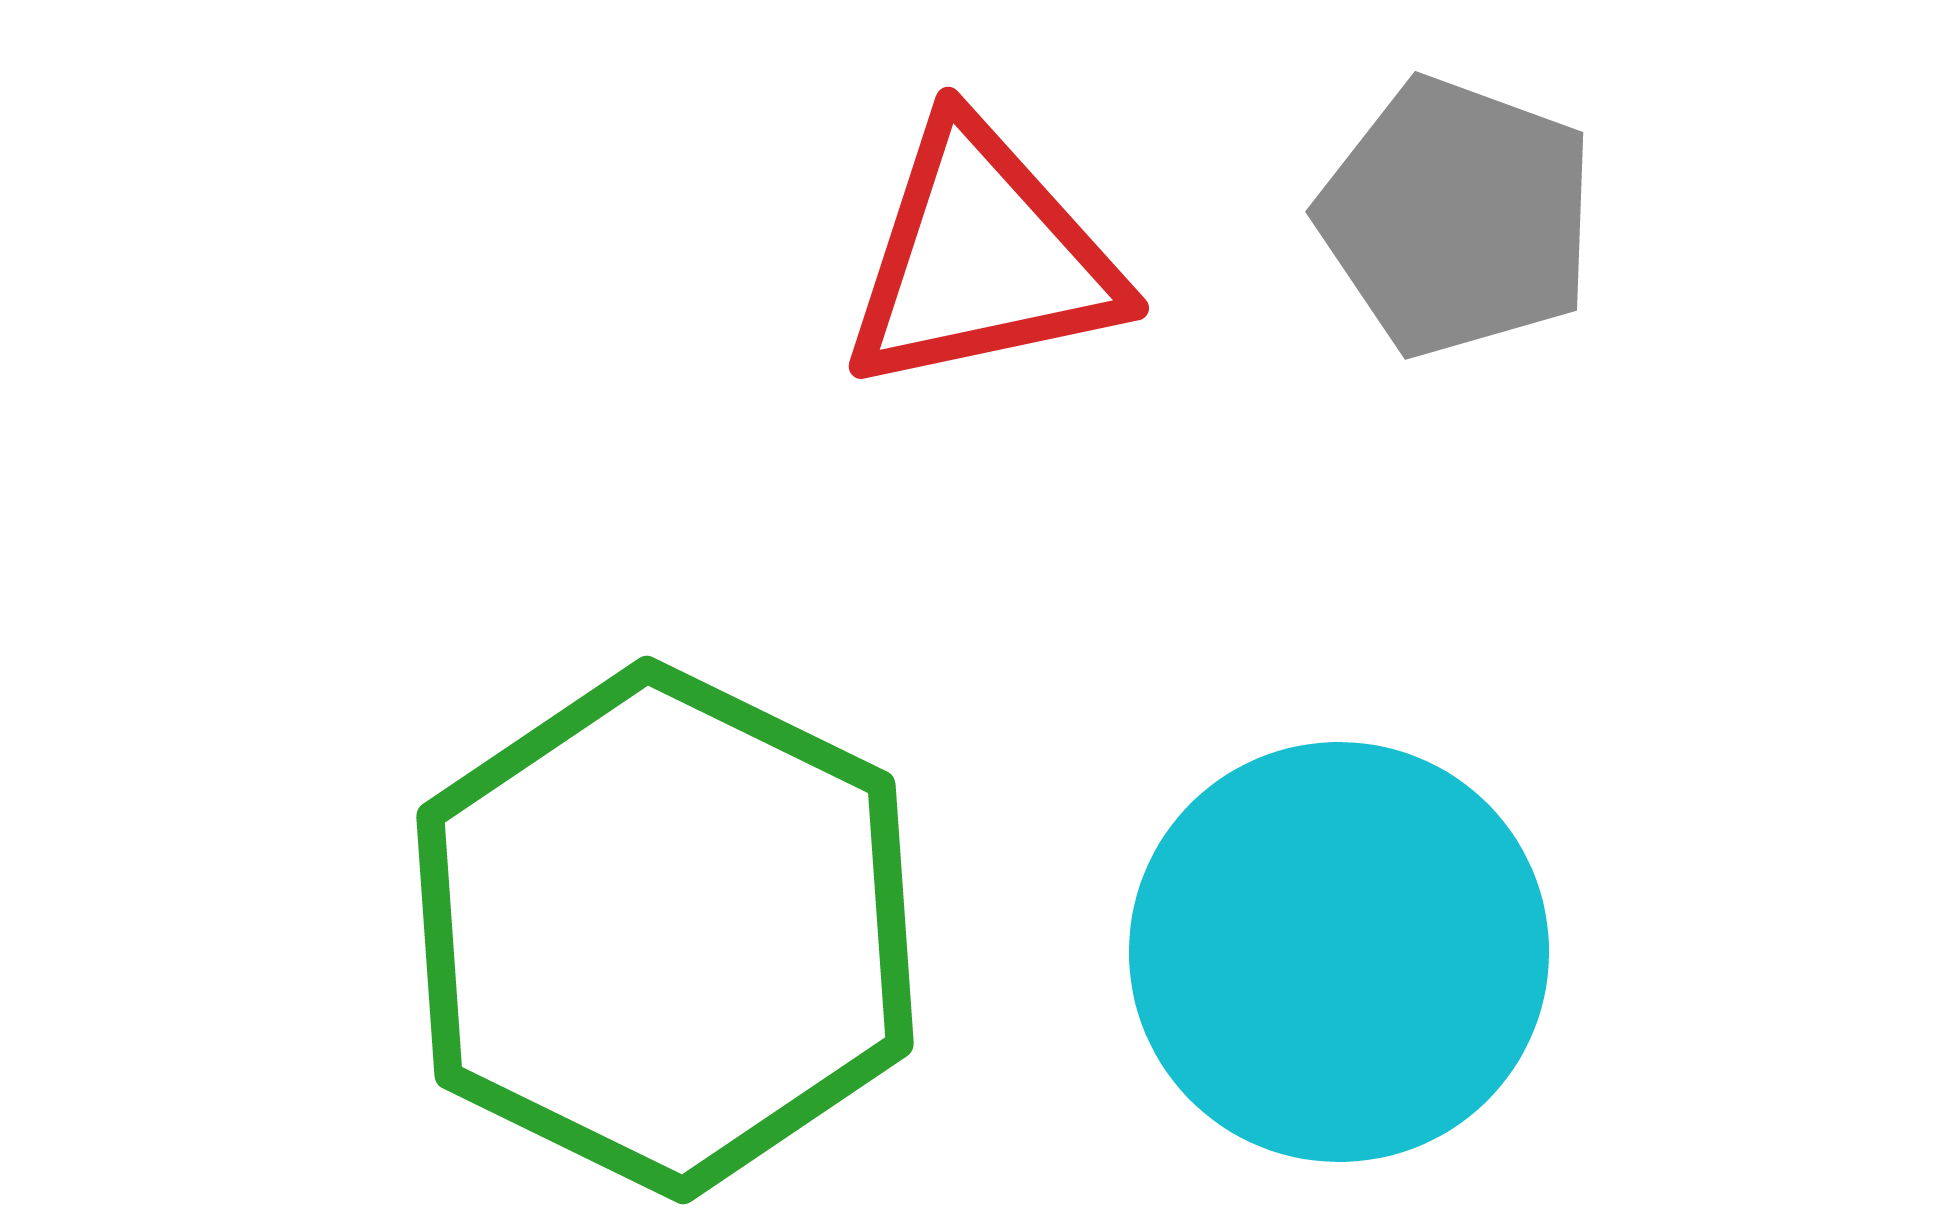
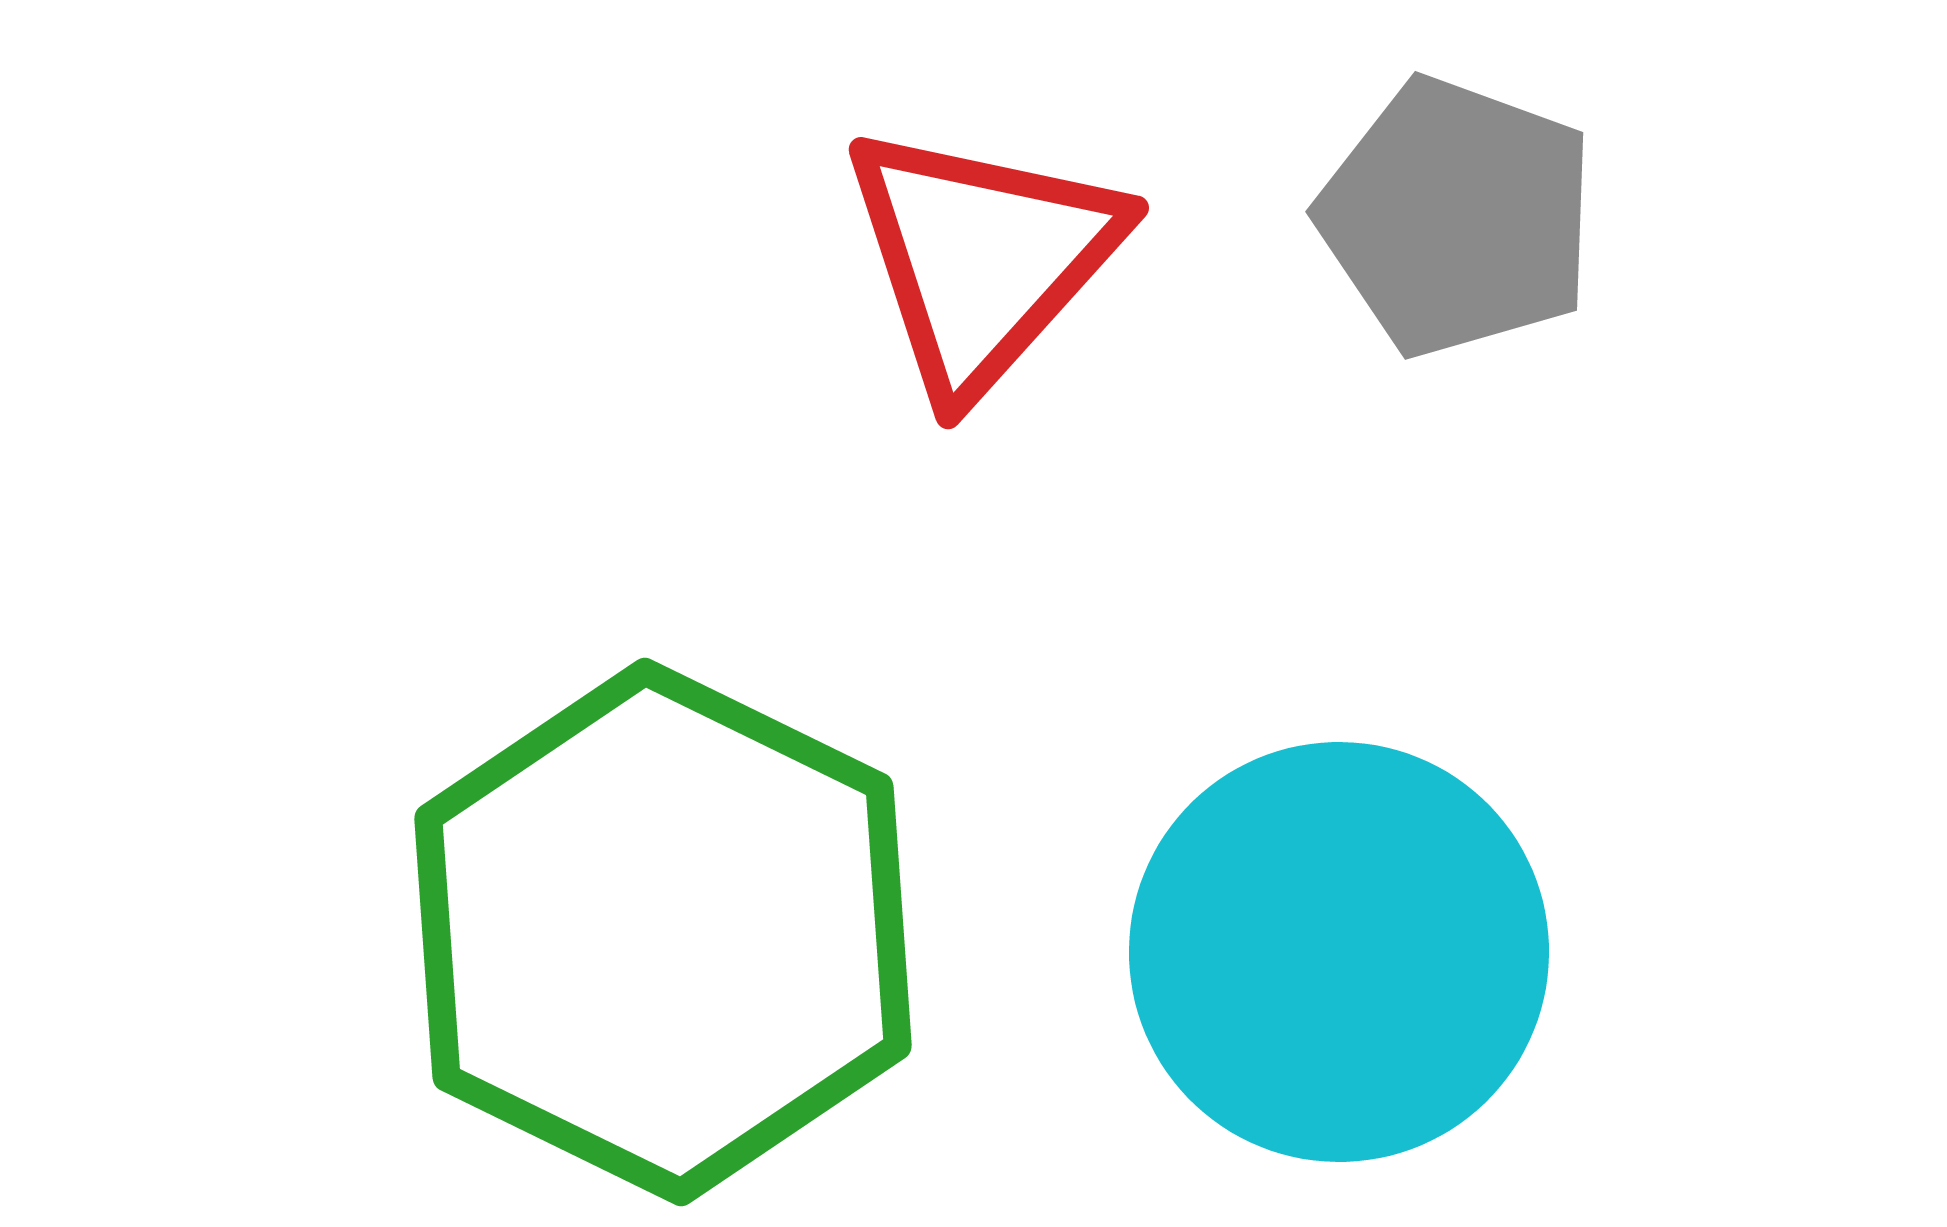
red triangle: rotated 36 degrees counterclockwise
green hexagon: moved 2 px left, 2 px down
